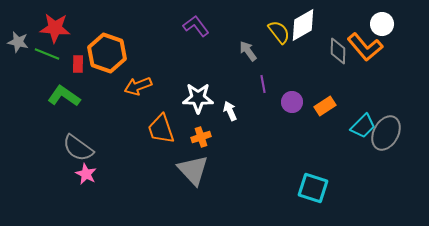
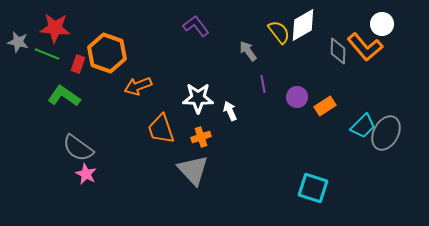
red rectangle: rotated 18 degrees clockwise
purple circle: moved 5 px right, 5 px up
